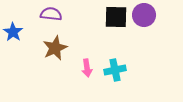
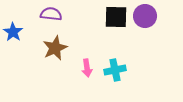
purple circle: moved 1 px right, 1 px down
